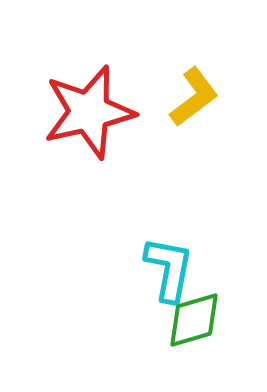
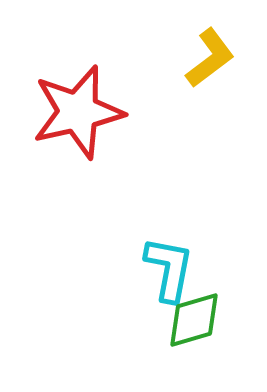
yellow L-shape: moved 16 px right, 39 px up
red star: moved 11 px left
